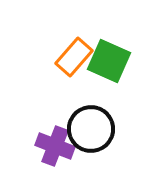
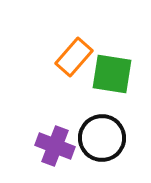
green square: moved 3 px right, 13 px down; rotated 15 degrees counterclockwise
black circle: moved 11 px right, 9 px down
